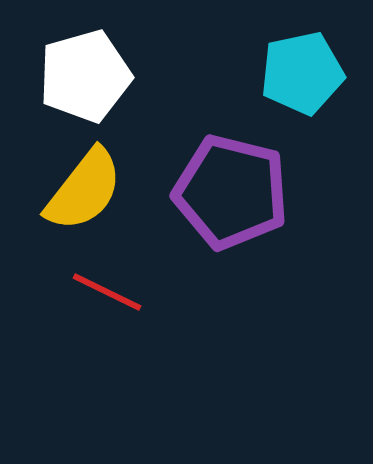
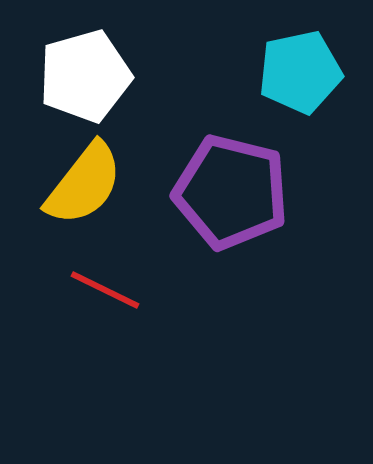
cyan pentagon: moved 2 px left, 1 px up
yellow semicircle: moved 6 px up
red line: moved 2 px left, 2 px up
